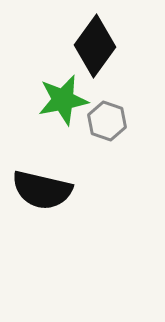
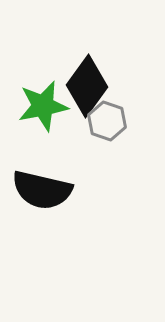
black diamond: moved 8 px left, 40 px down
green star: moved 20 px left, 6 px down
